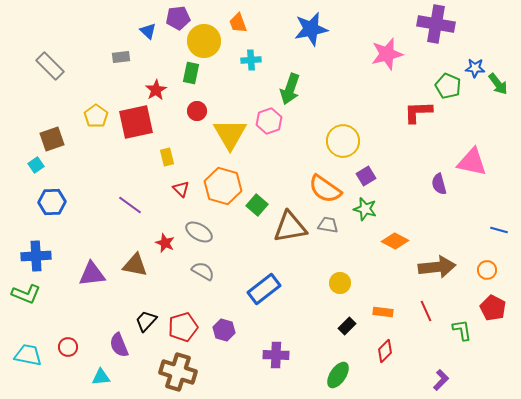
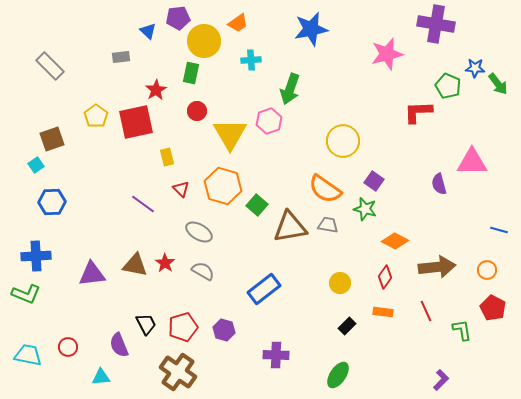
orange trapezoid at (238, 23): rotated 105 degrees counterclockwise
pink triangle at (472, 162): rotated 12 degrees counterclockwise
purple square at (366, 176): moved 8 px right, 5 px down; rotated 24 degrees counterclockwise
purple line at (130, 205): moved 13 px right, 1 px up
red star at (165, 243): moved 20 px down; rotated 12 degrees clockwise
black trapezoid at (146, 321): moved 3 px down; rotated 110 degrees clockwise
red diamond at (385, 351): moved 74 px up; rotated 10 degrees counterclockwise
brown cross at (178, 372): rotated 18 degrees clockwise
